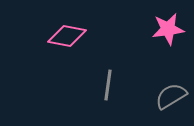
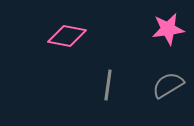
gray semicircle: moved 3 px left, 11 px up
